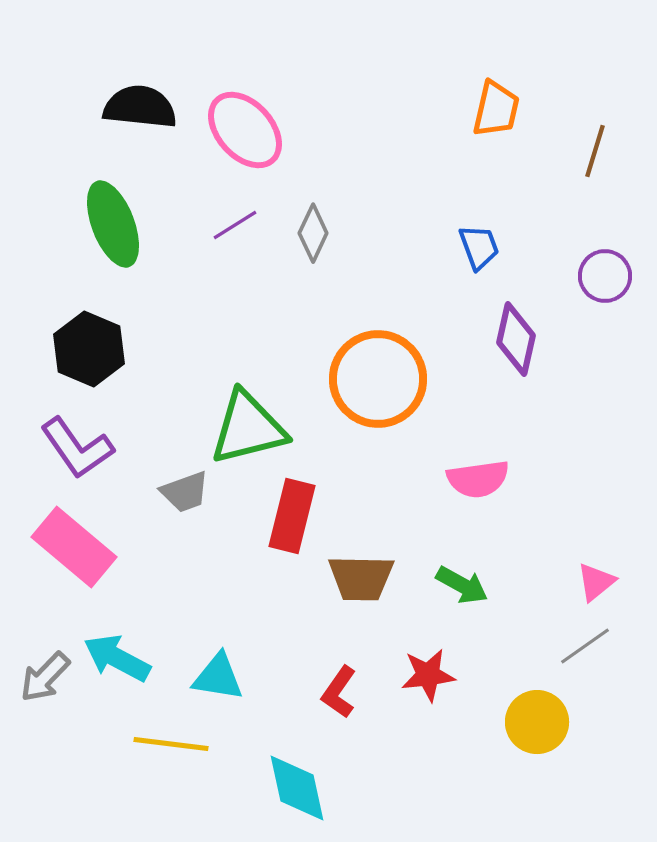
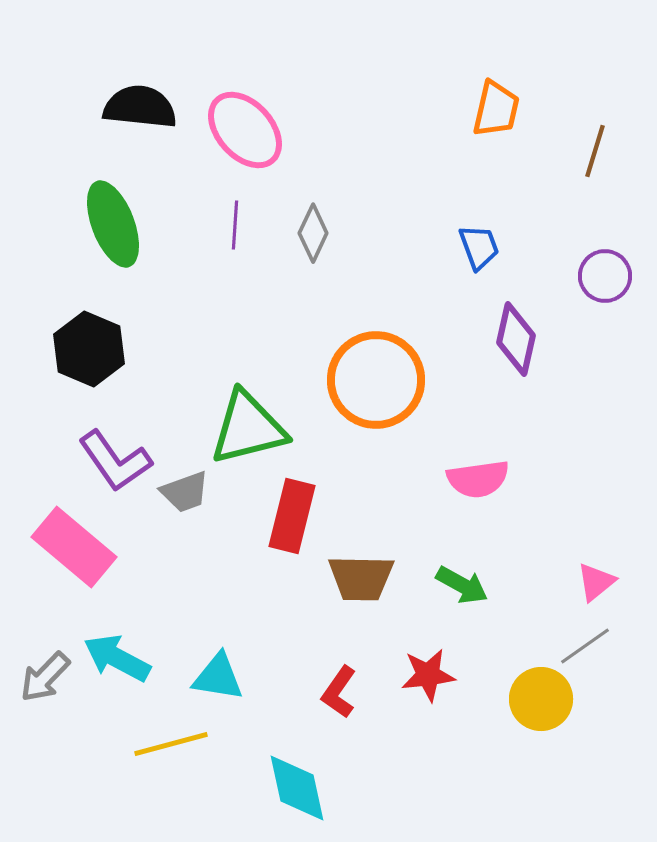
purple line: rotated 54 degrees counterclockwise
orange circle: moved 2 px left, 1 px down
purple L-shape: moved 38 px right, 13 px down
yellow circle: moved 4 px right, 23 px up
yellow line: rotated 22 degrees counterclockwise
